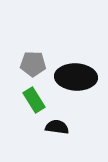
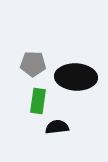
green rectangle: moved 4 px right, 1 px down; rotated 40 degrees clockwise
black semicircle: rotated 15 degrees counterclockwise
